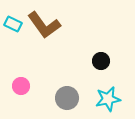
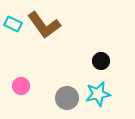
cyan star: moved 10 px left, 5 px up
